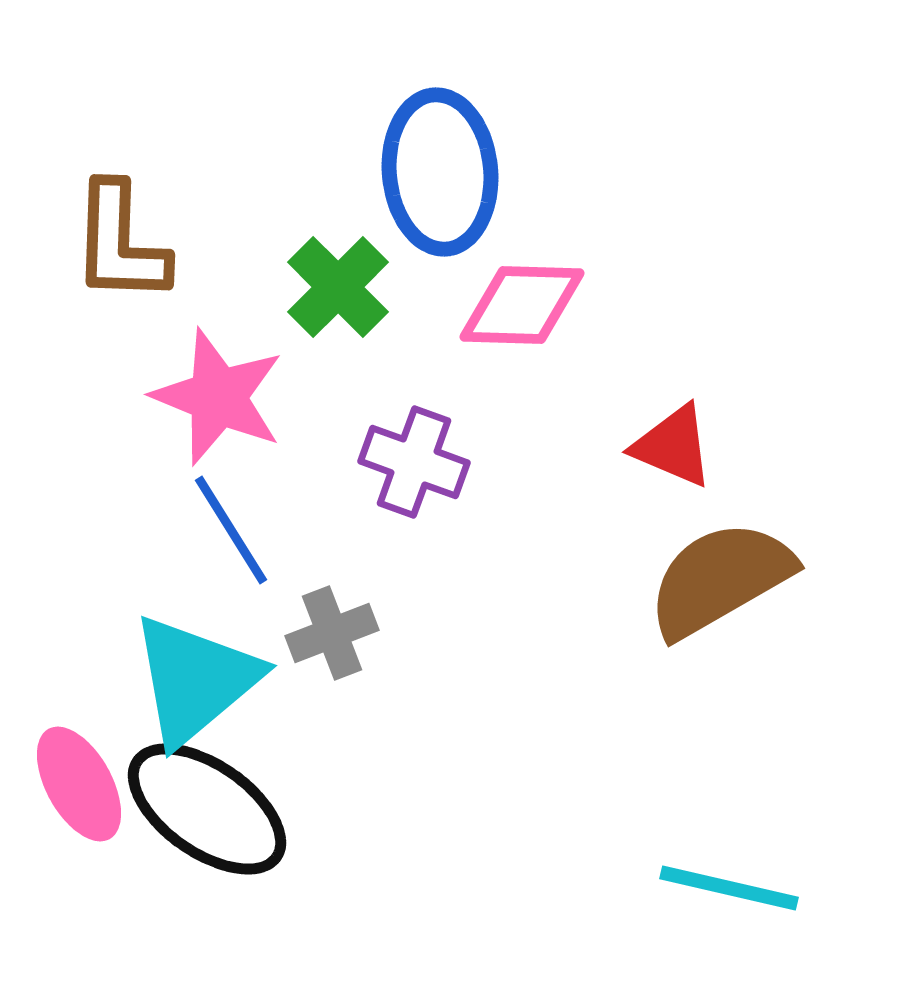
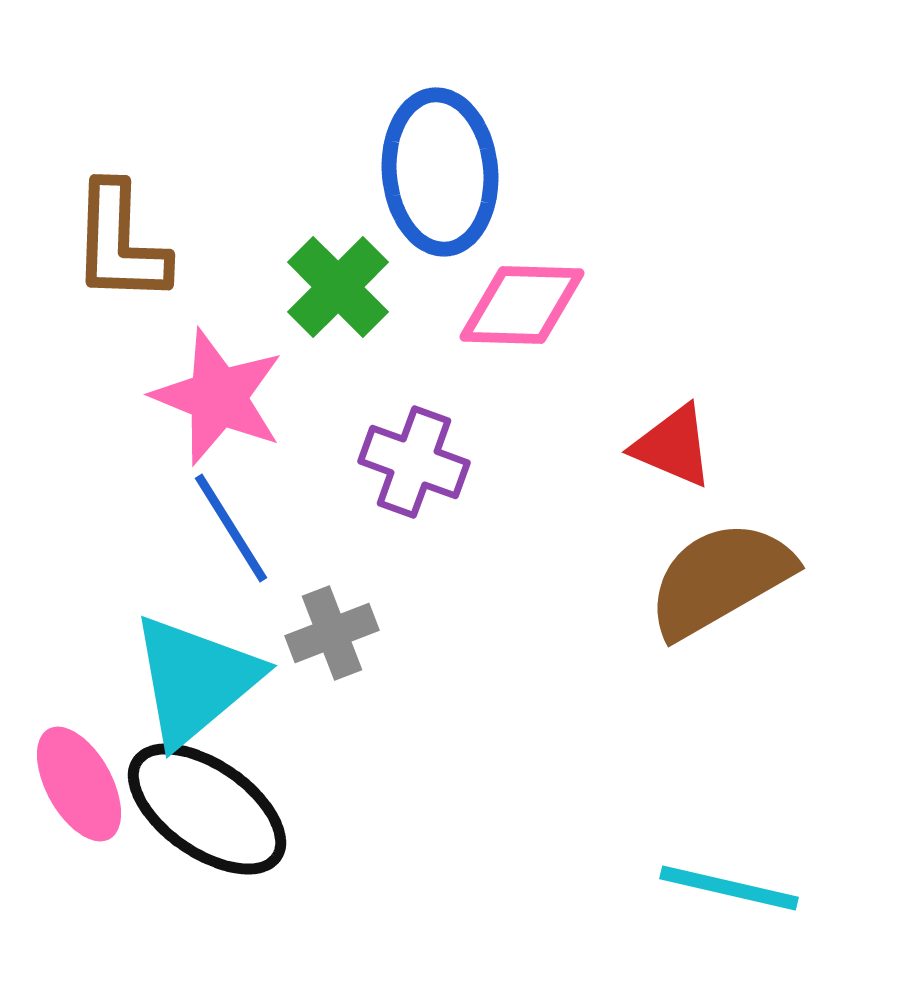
blue line: moved 2 px up
